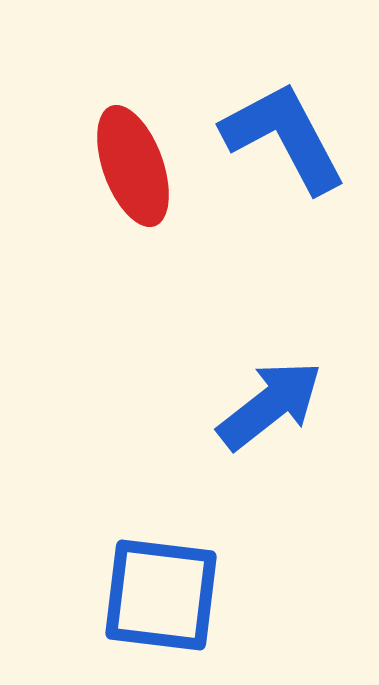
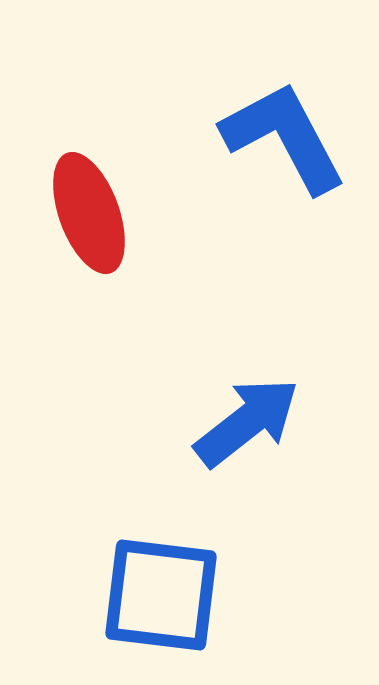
red ellipse: moved 44 px left, 47 px down
blue arrow: moved 23 px left, 17 px down
